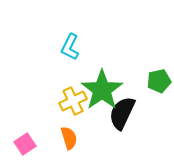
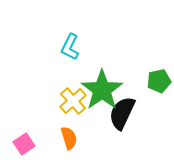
yellow cross: rotated 16 degrees counterclockwise
pink square: moved 1 px left
